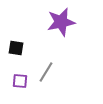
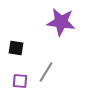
purple star: rotated 20 degrees clockwise
